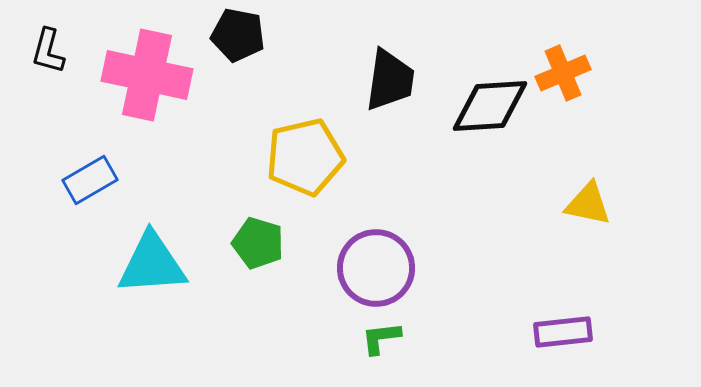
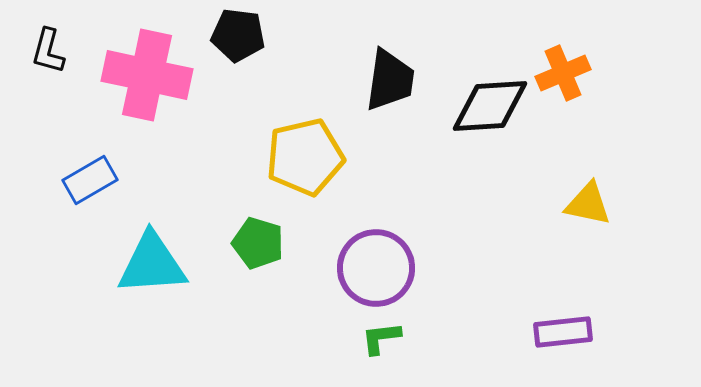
black pentagon: rotated 4 degrees counterclockwise
